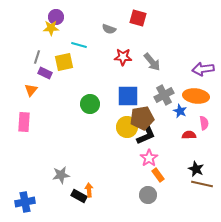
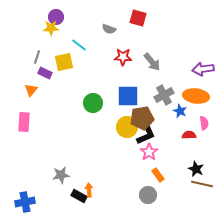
cyan line: rotated 21 degrees clockwise
green circle: moved 3 px right, 1 px up
pink star: moved 6 px up
